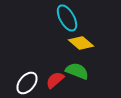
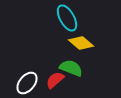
green semicircle: moved 6 px left, 3 px up
